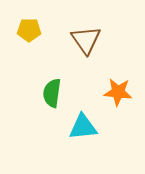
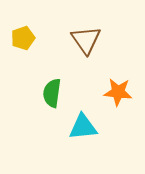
yellow pentagon: moved 6 px left, 8 px down; rotated 20 degrees counterclockwise
